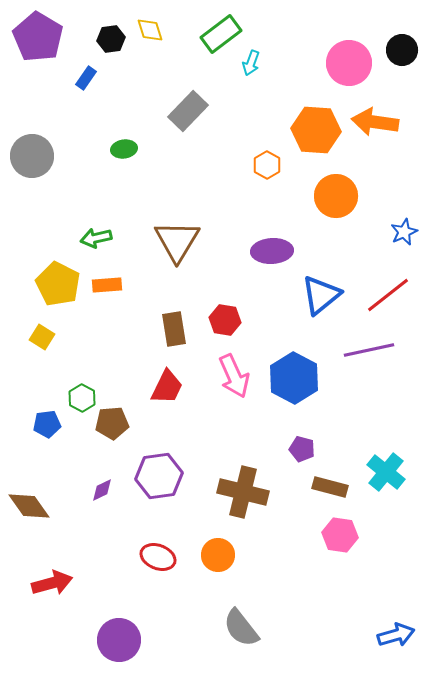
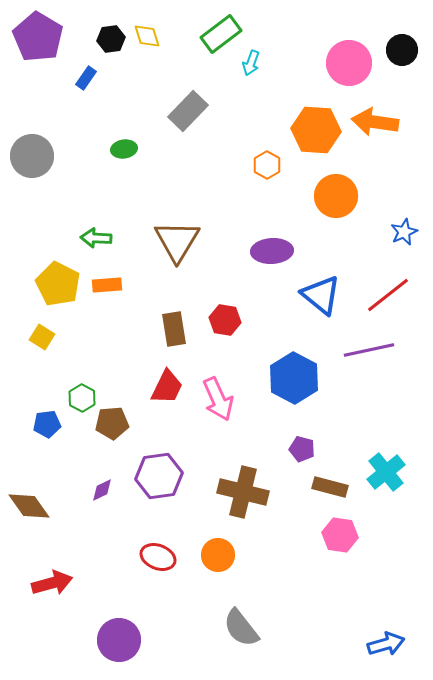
yellow diamond at (150, 30): moved 3 px left, 6 px down
green arrow at (96, 238): rotated 16 degrees clockwise
blue triangle at (321, 295): rotated 42 degrees counterclockwise
pink arrow at (234, 376): moved 16 px left, 23 px down
cyan cross at (386, 472): rotated 12 degrees clockwise
blue arrow at (396, 635): moved 10 px left, 9 px down
